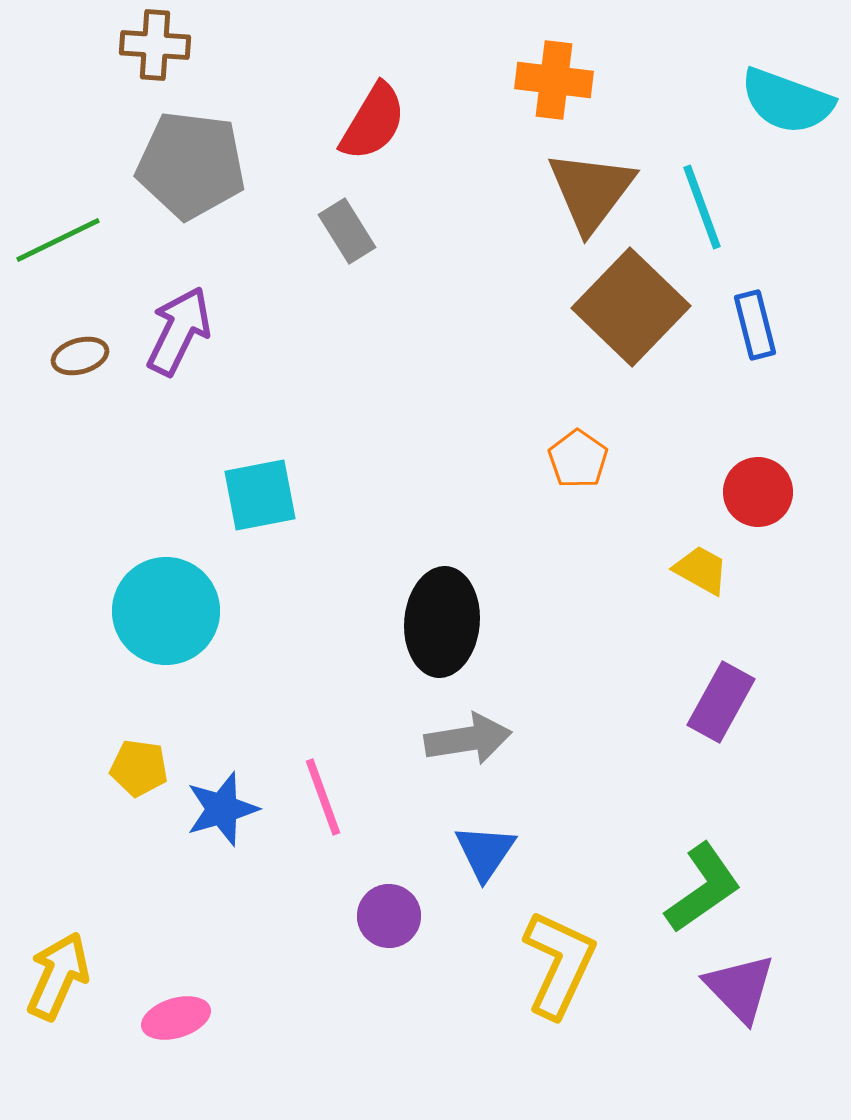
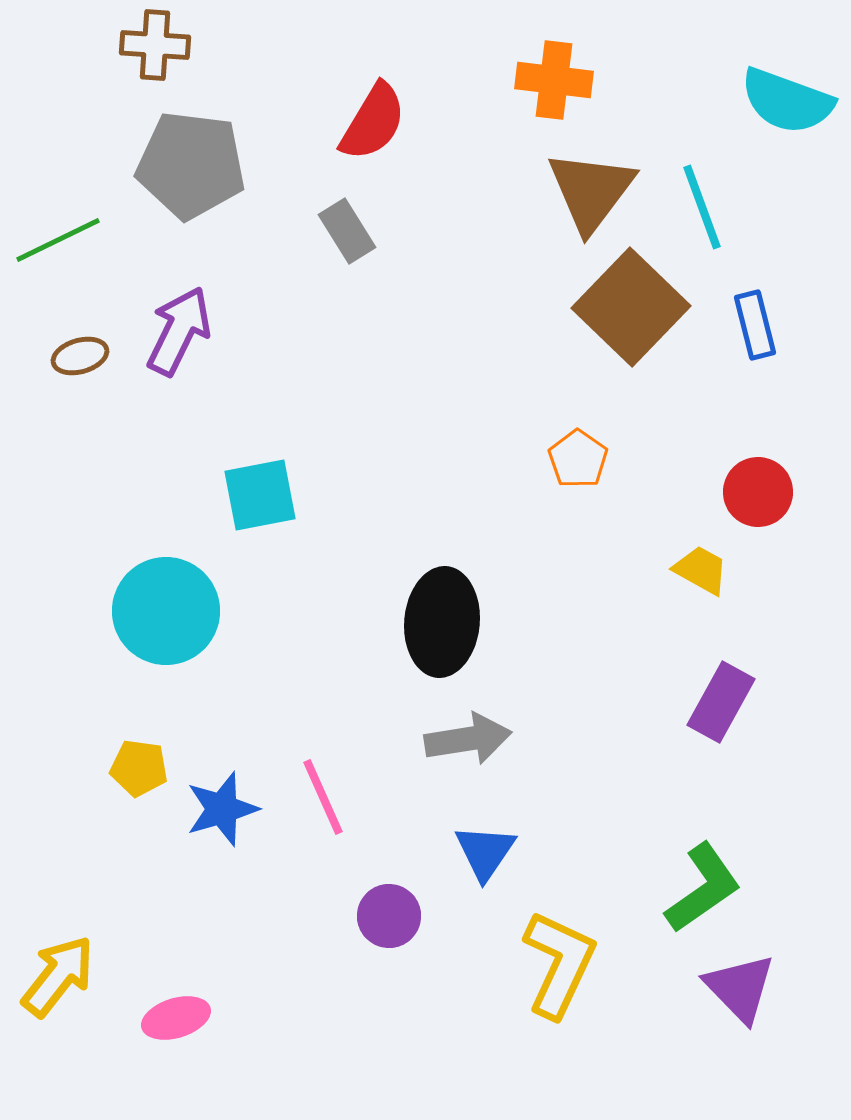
pink line: rotated 4 degrees counterclockwise
yellow arrow: rotated 14 degrees clockwise
